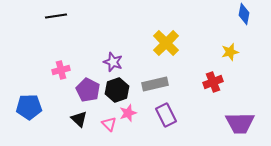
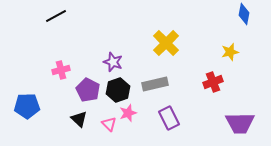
black line: rotated 20 degrees counterclockwise
black hexagon: moved 1 px right
blue pentagon: moved 2 px left, 1 px up
purple rectangle: moved 3 px right, 3 px down
